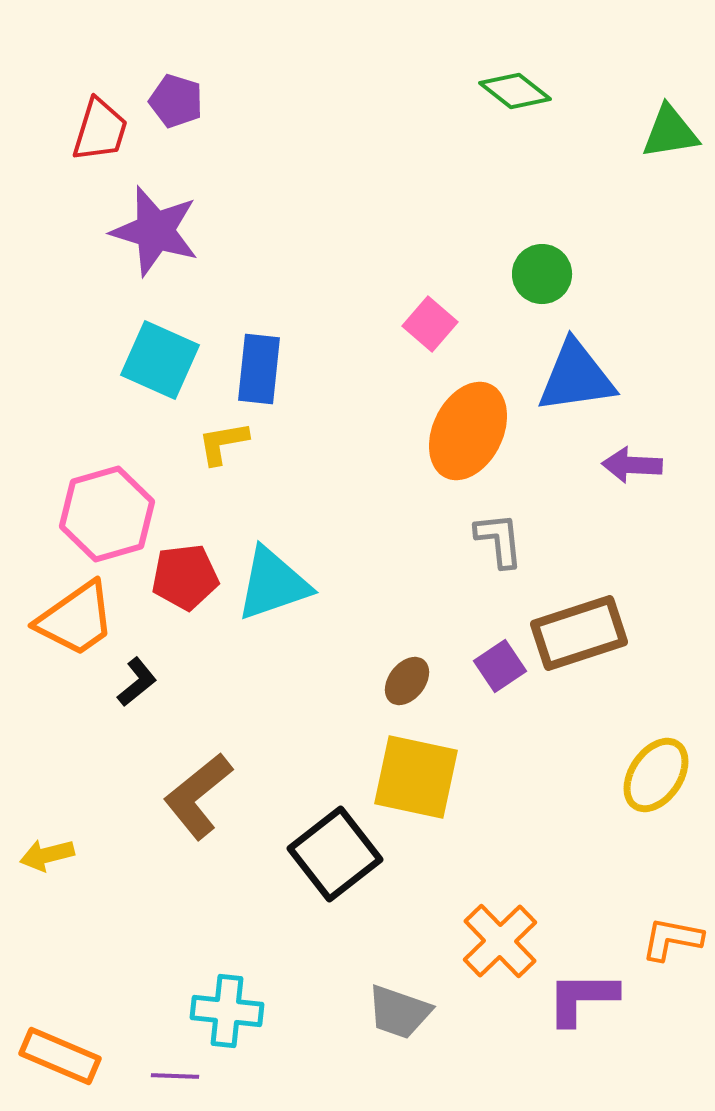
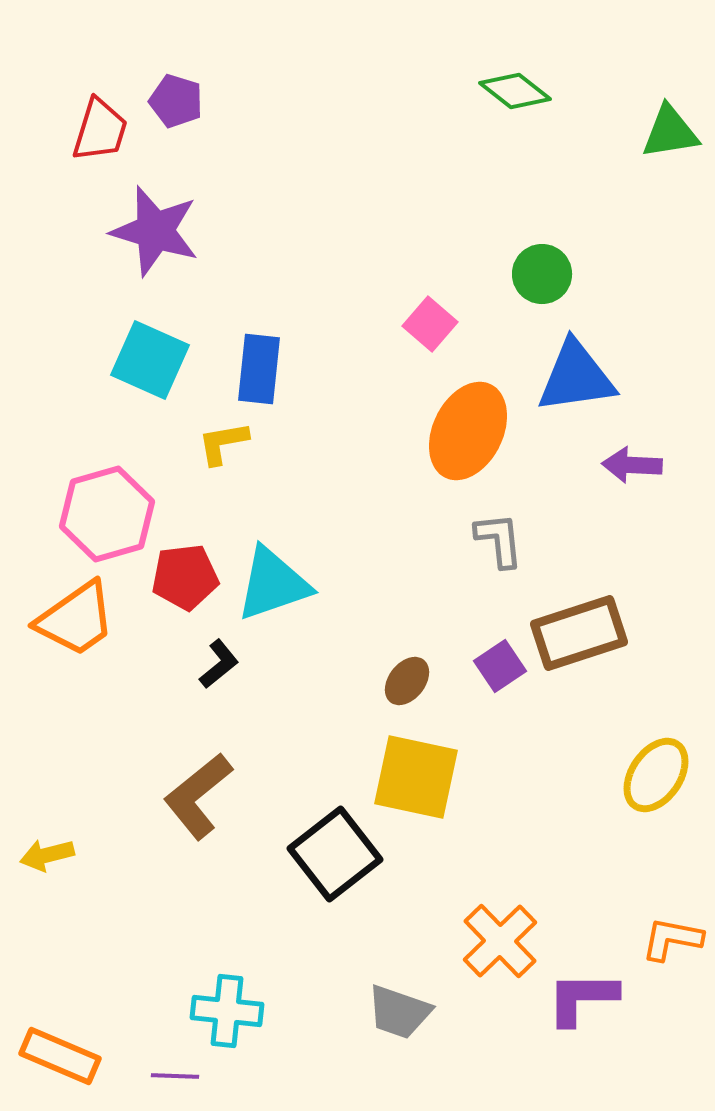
cyan square: moved 10 px left
black L-shape: moved 82 px right, 18 px up
